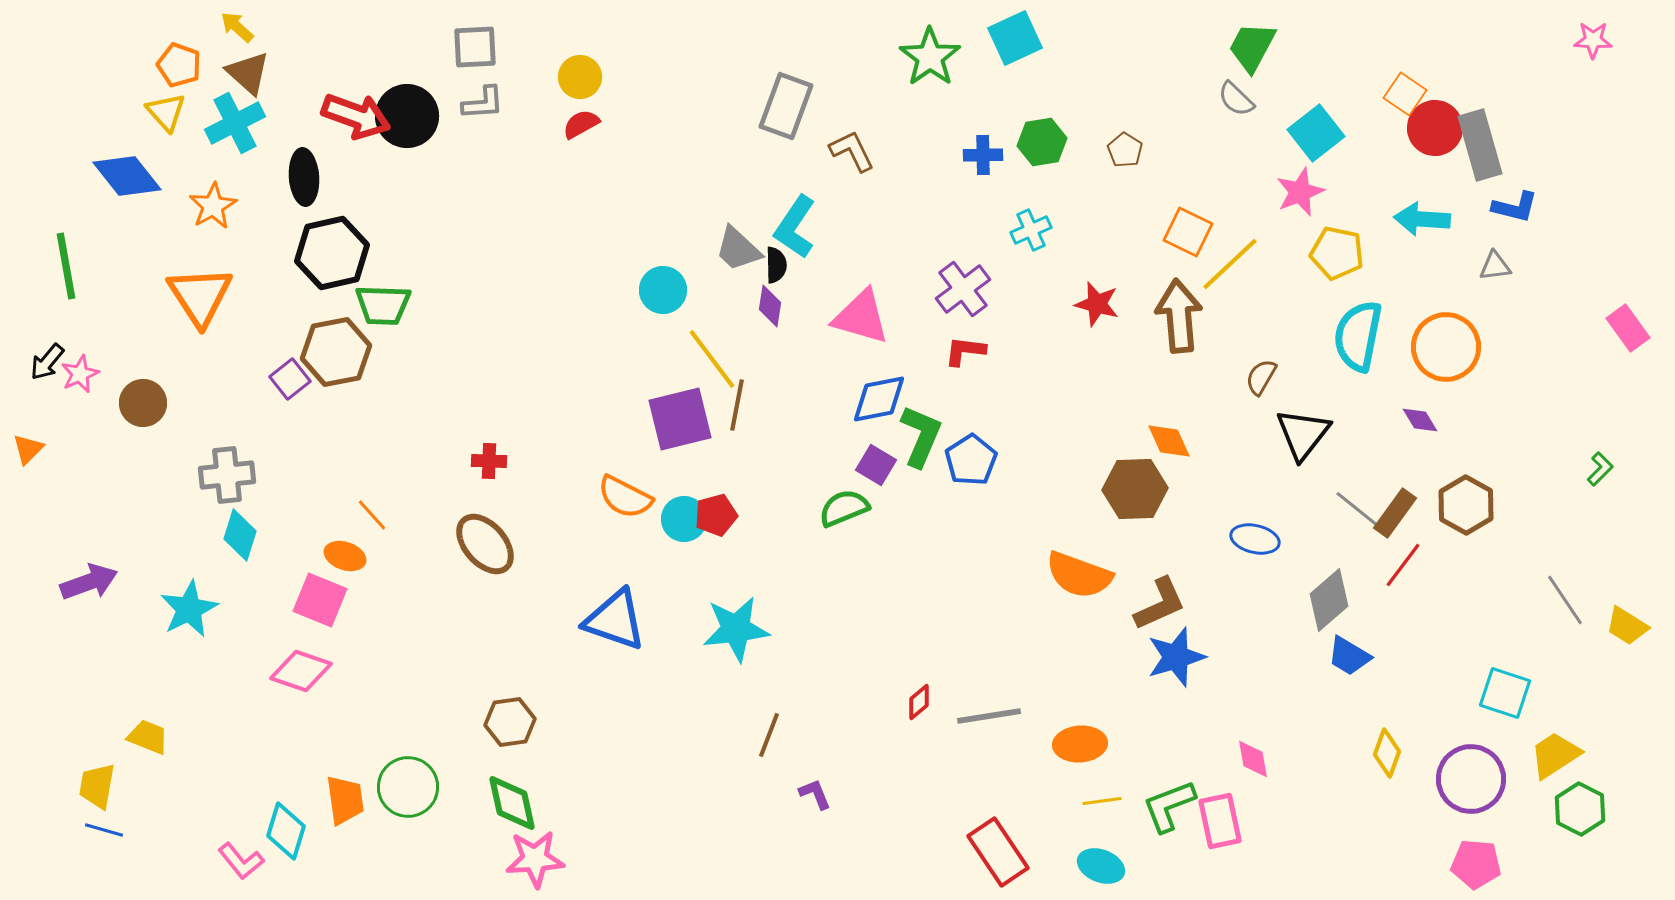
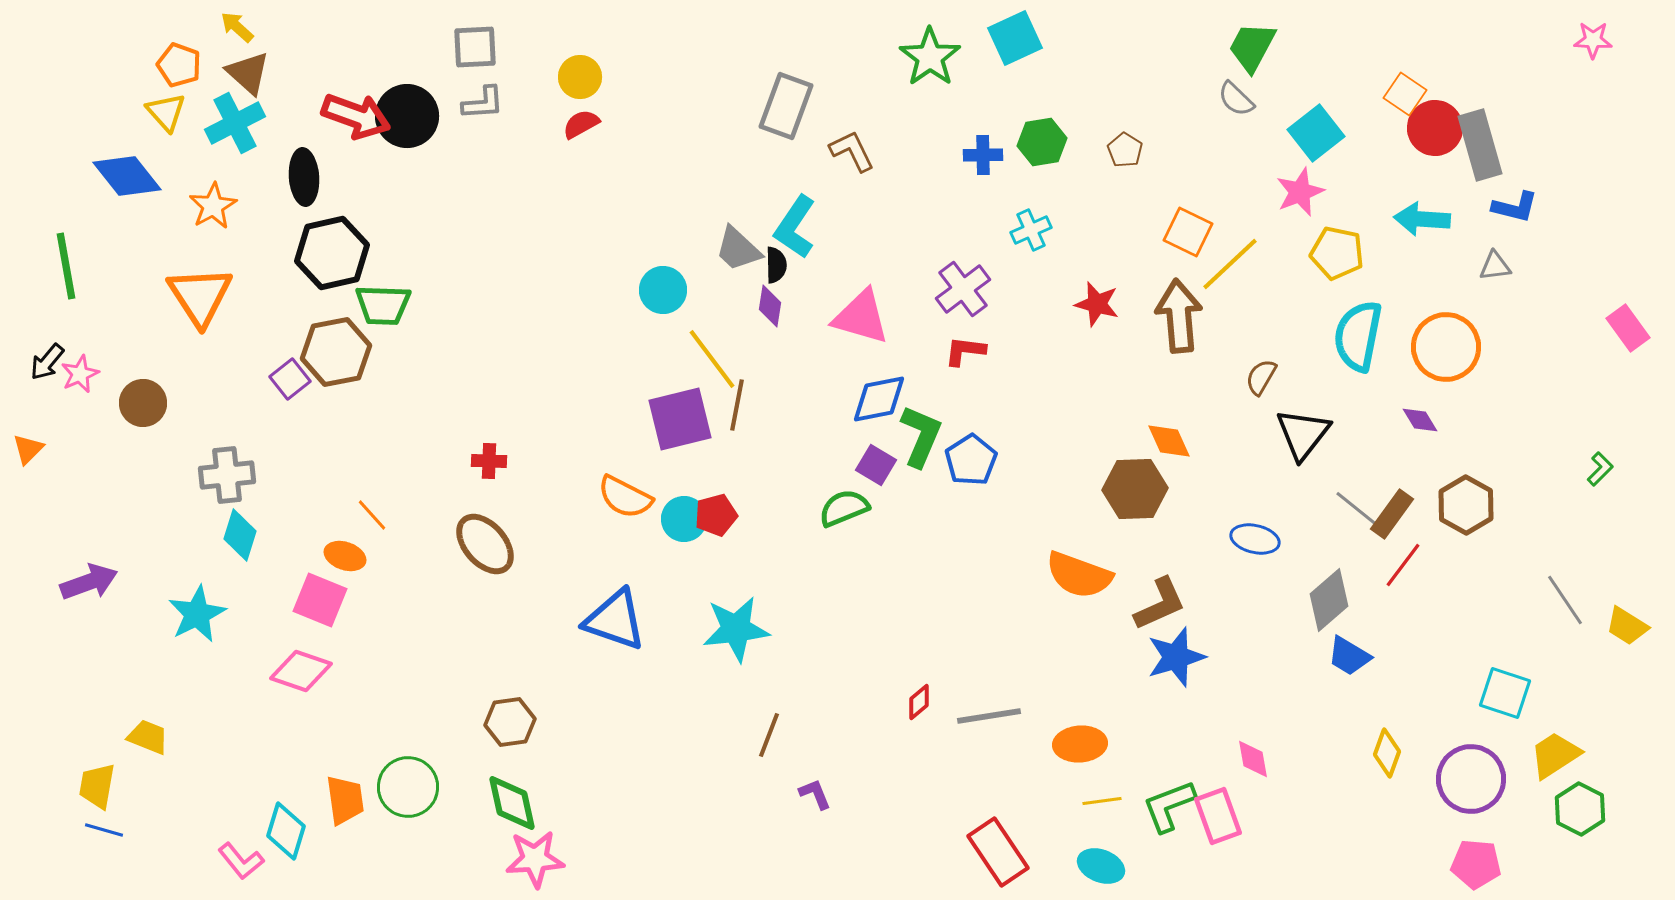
brown rectangle at (1395, 513): moved 3 px left, 1 px down
cyan star at (189, 609): moved 8 px right, 5 px down
pink rectangle at (1220, 821): moved 2 px left, 5 px up; rotated 8 degrees counterclockwise
